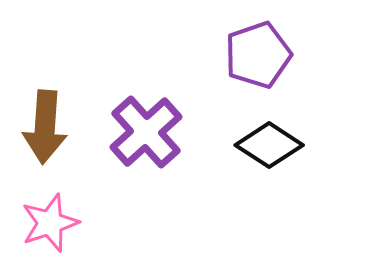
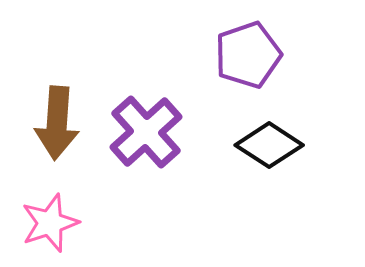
purple pentagon: moved 10 px left
brown arrow: moved 12 px right, 4 px up
